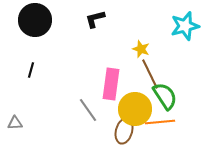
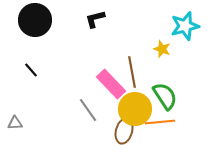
yellow star: moved 21 px right
black line: rotated 56 degrees counterclockwise
brown line: moved 18 px left, 2 px up; rotated 16 degrees clockwise
pink rectangle: rotated 52 degrees counterclockwise
